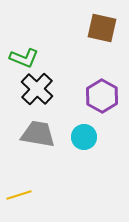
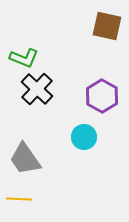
brown square: moved 5 px right, 2 px up
gray trapezoid: moved 13 px left, 25 px down; rotated 135 degrees counterclockwise
yellow line: moved 4 px down; rotated 20 degrees clockwise
